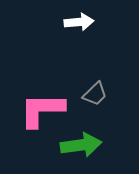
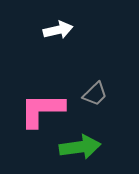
white arrow: moved 21 px left, 8 px down; rotated 8 degrees counterclockwise
green arrow: moved 1 px left, 2 px down
